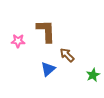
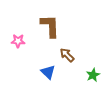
brown L-shape: moved 4 px right, 5 px up
blue triangle: moved 3 px down; rotated 35 degrees counterclockwise
